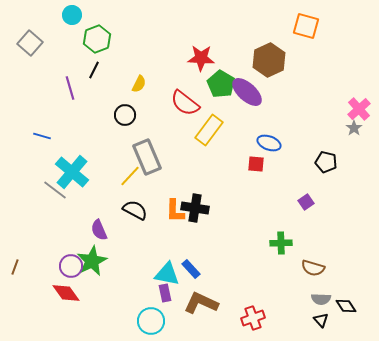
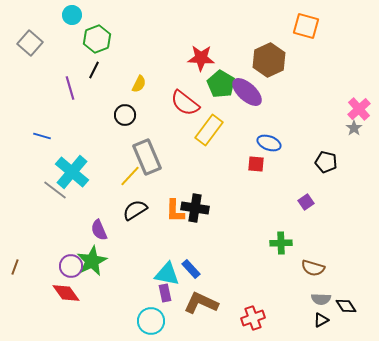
black semicircle at (135, 210): rotated 60 degrees counterclockwise
black triangle at (321, 320): rotated 42 degrees clockwise
